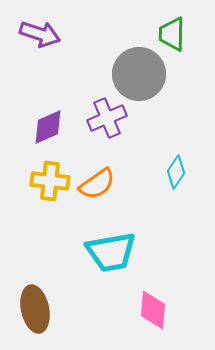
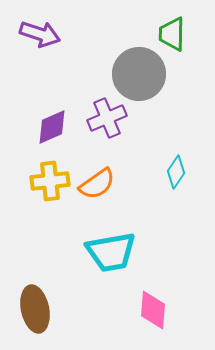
purple diamond: moved 4 px right
yellow cross: rotated 12 degrees counterclockwise
